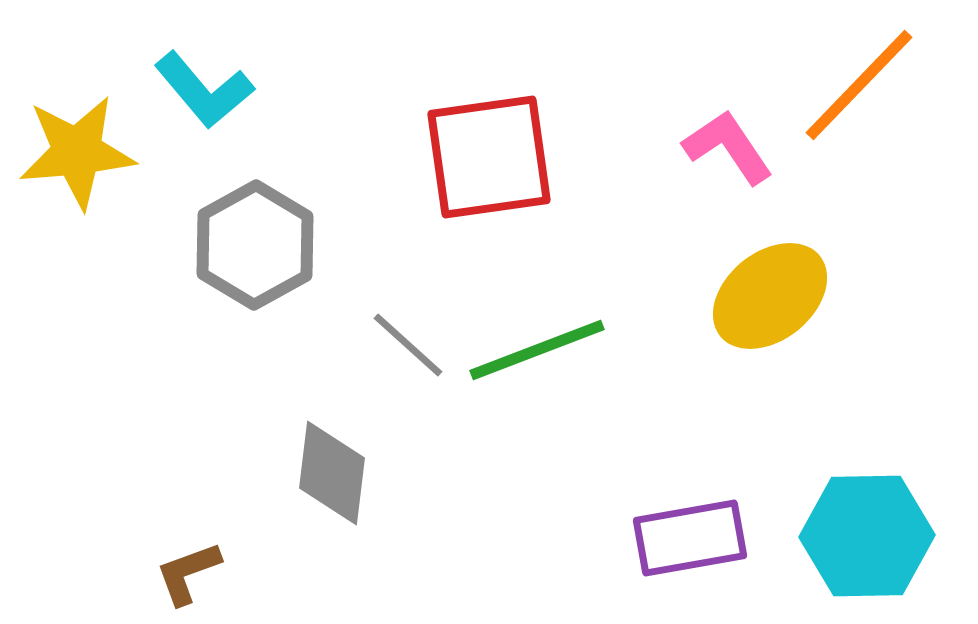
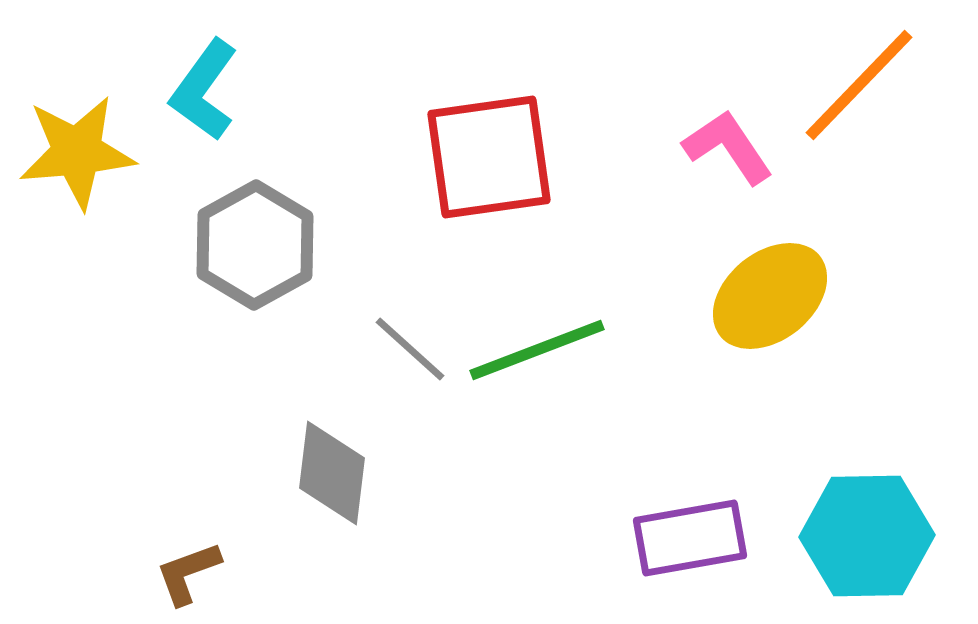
cyan L-shape: rotated 76 degrees clockwise
gray line: moved 2 px right, 4 px down
